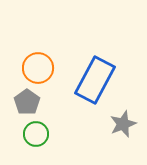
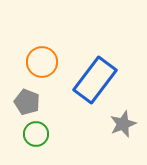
orange circle: moved 4 px right, 6 px up
blue rectangle: rotated 9 degrees clockwise
gray pentagon: rotated 15 degrees counterclockwise
